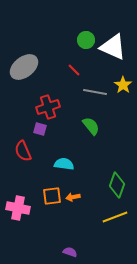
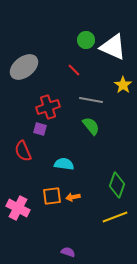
gray line: moved 4 px left, 8 px down
pink cross: rotated 15 degrees clockwise
purple semicircle: moved 2 px left
